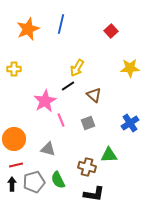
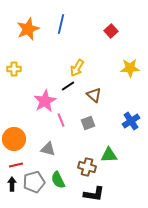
blue cross: moved 1 px right, 2 px up
